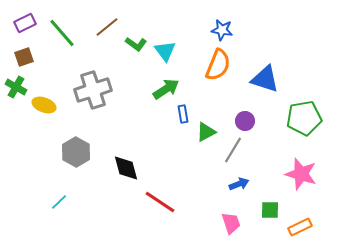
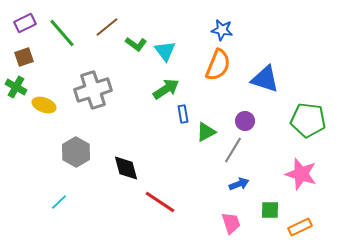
green pentagon: moved 4 px right, 2 px down; rotated 16 degrees clockwise
